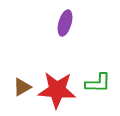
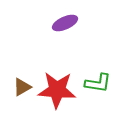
purple ellipse: rotated 50 degrees clockwise
green L-shape: rotated 8 degrees clockwise
